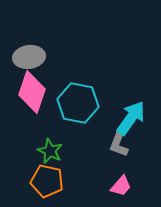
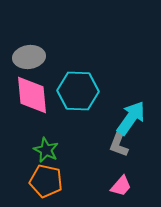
pink diamond: moved 3 px down; rotated 24 degrees counterclockwise
cyan hexagon: moved 12 px up; rotated 9 degrees counterclockwise
green star: moved 4 px left, 1 px up
orange pentagon: moved 1 px left
